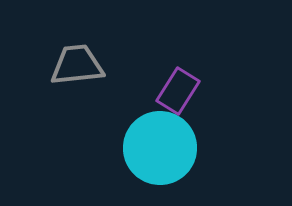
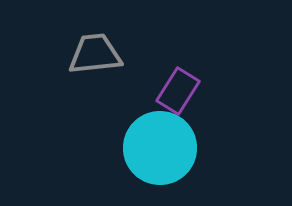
gray trapezoid: moved 18 px right, 11 px up
